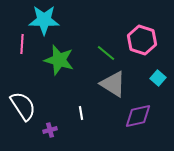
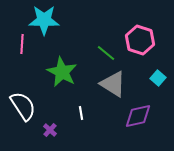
pink hexagon: moved 2 px left
green star: moved 3 px right, 12 px down; rotated 12 degrees clockwise
purple cross: rotated 32 degrees counterclockwise
